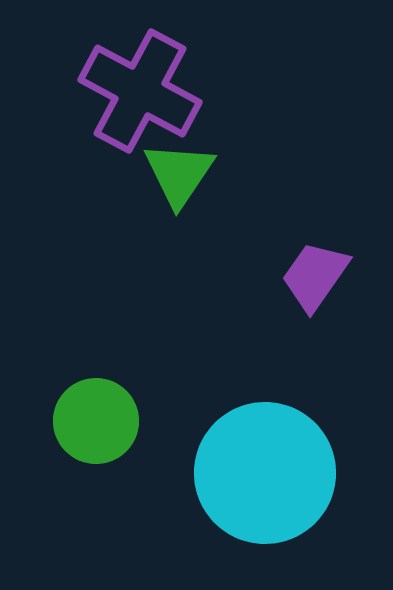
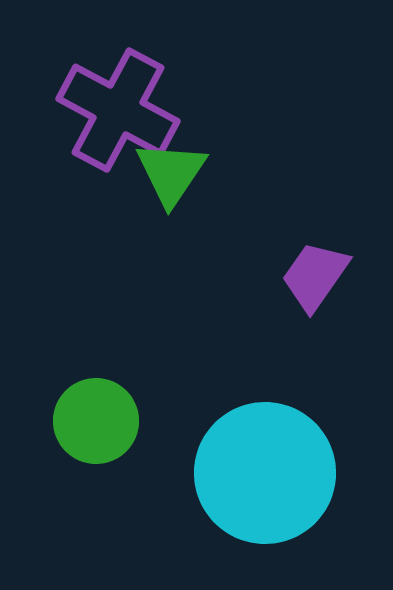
purple cross: moved 22 px left, 19 px down
green triangle: moved 8 px left, 1 px up
